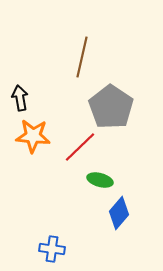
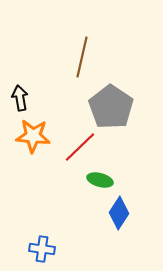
blue diamond: rotated 8 degrees counterclockwise
blue cross: moved 10 px left
